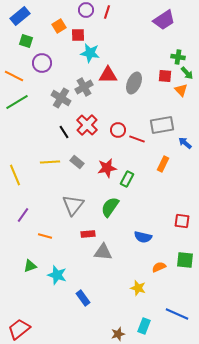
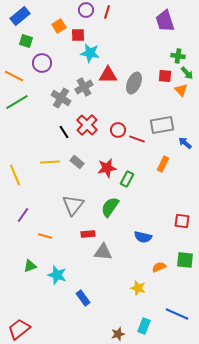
purple trapezoid at (164, 20): moved 1 px right, 1 px down; rotated 105 degrees clockwise
green cross at (178, 57): moved 1 px up
